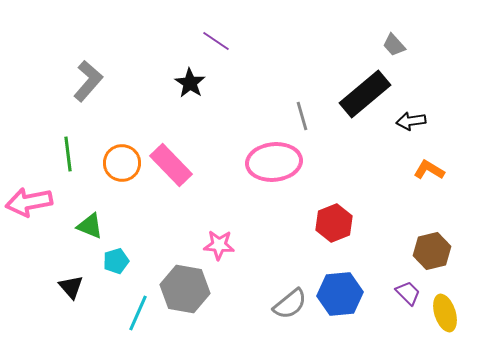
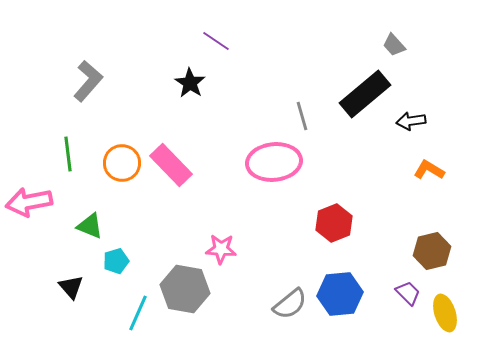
pink star: moved 2 px right, 4 px down
